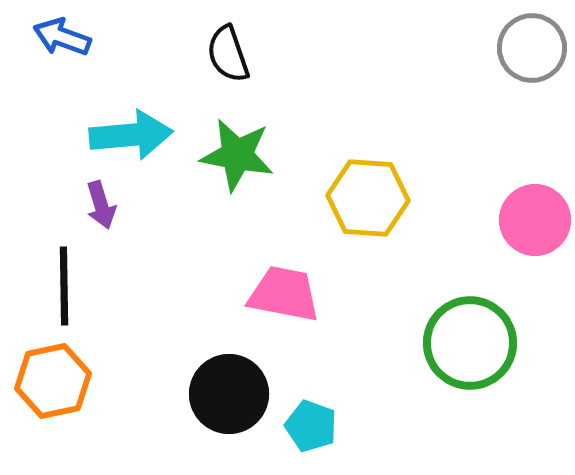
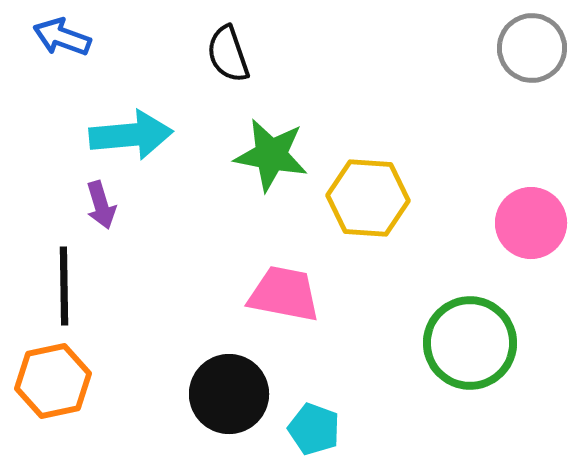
green star: moved 34 px right
pink circle: moved 4 px left, 3 px down
cyan pentagon: moved 3 px right, 3 px down
